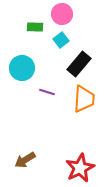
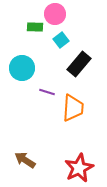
pink circle: moved 7 px left
orange trapezoid: moved 11 px left, 9 px down
brown arrow: rotated 65 degrees clockwise
red star: moved 1 px left
